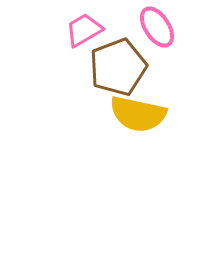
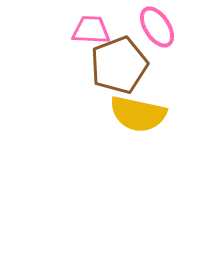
pink trapezoid: moved 7 px right; rotated 33 degrees clockwise
brown pentagon: moved 1 px right, 2 px up
